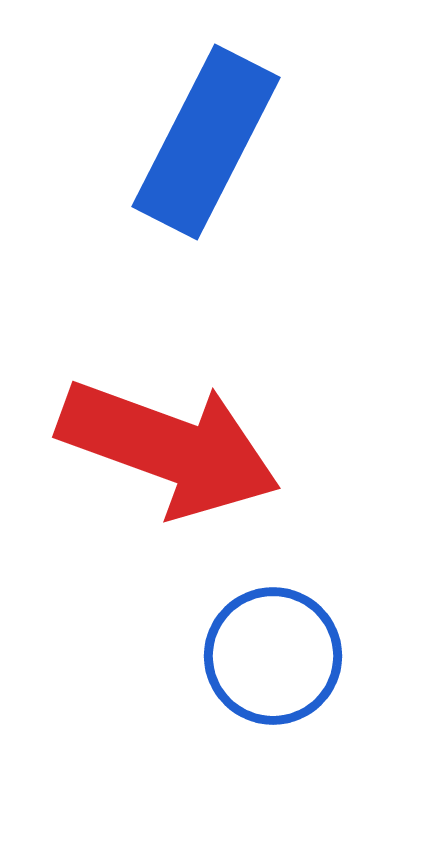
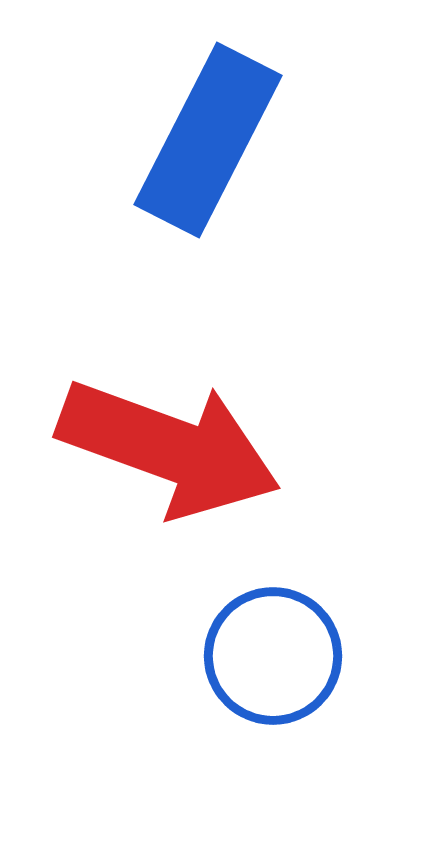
blue rectangle: moved 2 px right, 2 px up
